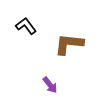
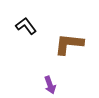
purple arrow: rotated 18 degrees clockwise
